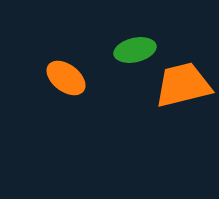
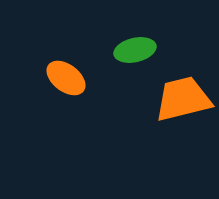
orange trapezoid: moved 14 px down
